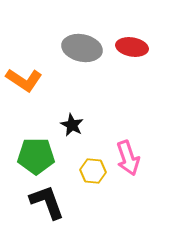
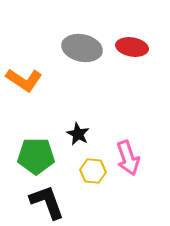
black star: moved 6 px right, 9 px down
